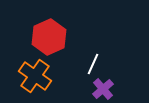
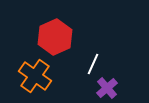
red hexagon: moved 6 px right
purple cross: moved 4 px right, 1 px up
